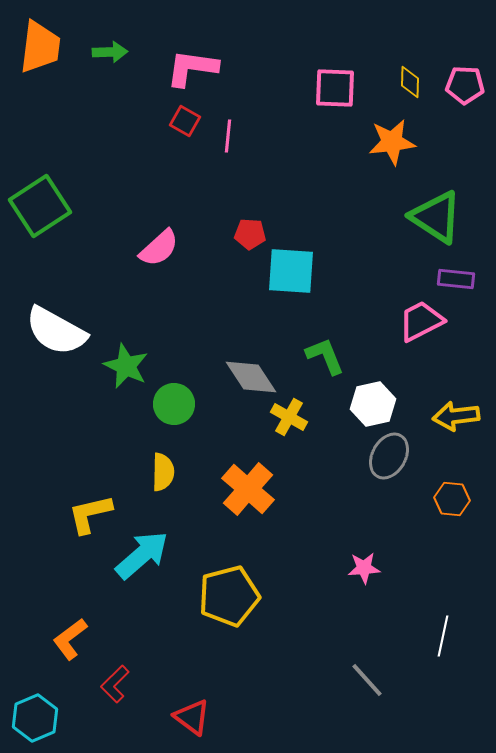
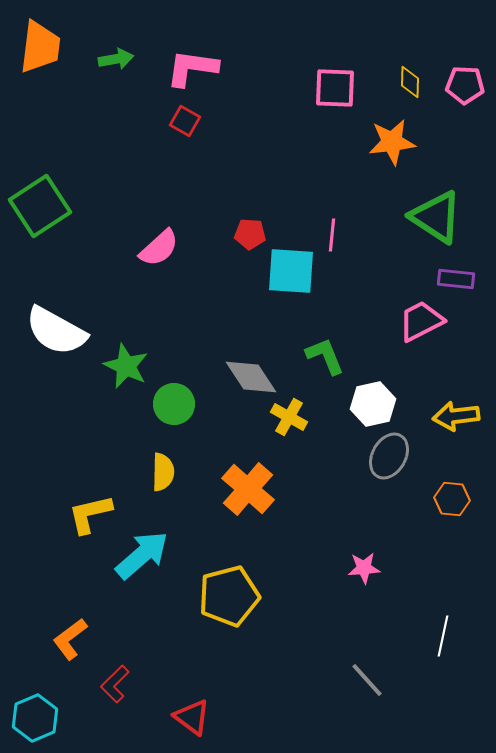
green arrow: moved 6 px right, 7 px down; rotated 8 degrees counterclockwise
pink line: moved 104 px right, 99 px down
